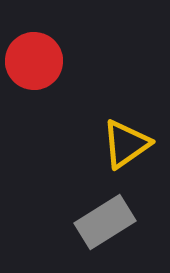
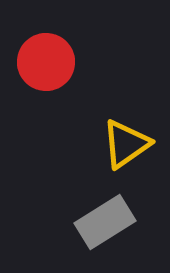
red circle: moved 12 px right, 1 px down
